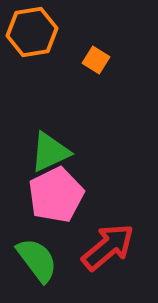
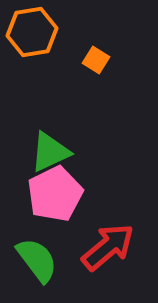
pink pentagon: moved 1 px left, 1 px up
